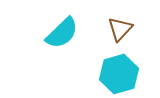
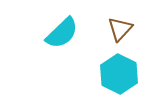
cyan hexagon: rotated 18 degrees counterclockwise
